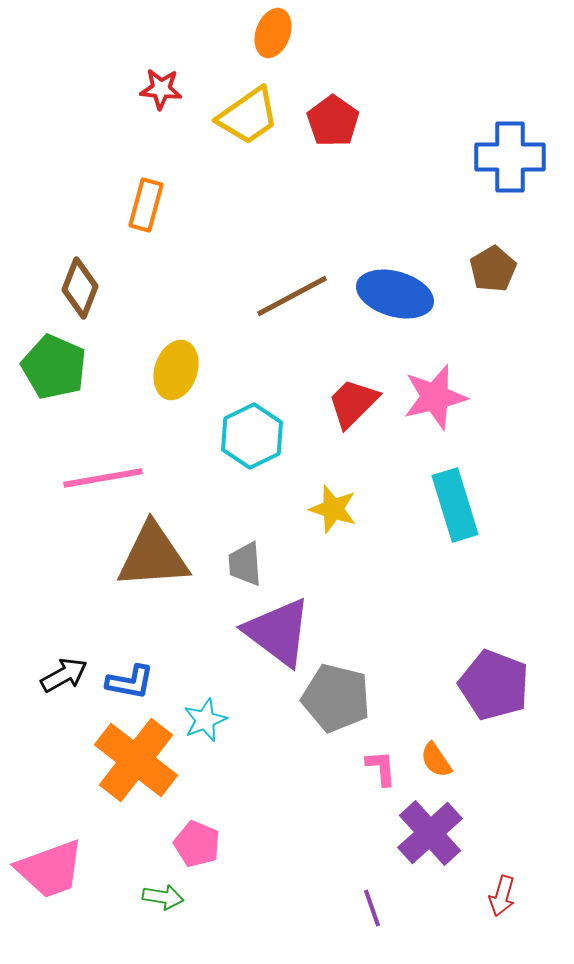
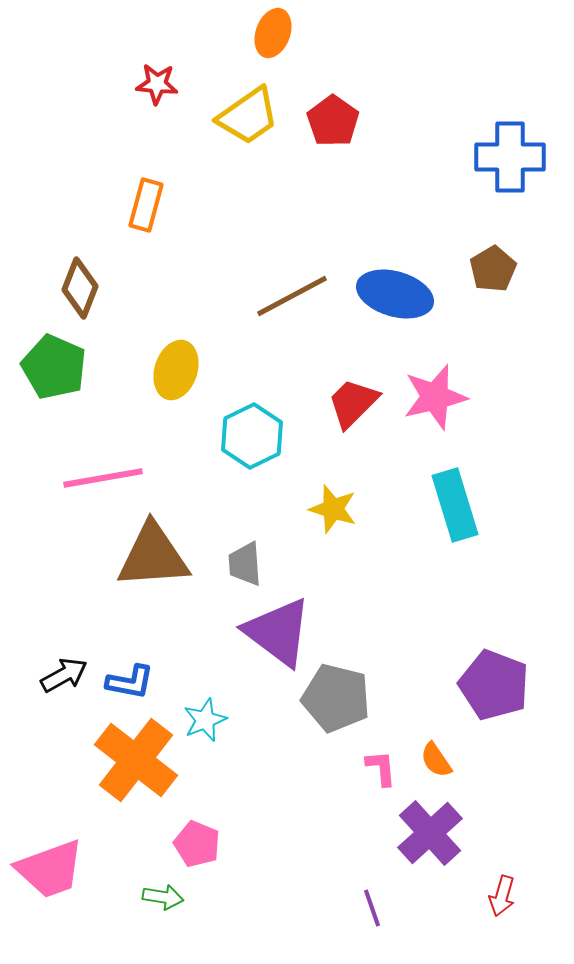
red star: moved 4 px left, 5 px up
